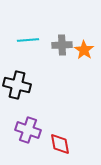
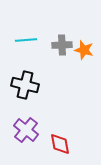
cyan line: moved 2 px left
orange star: rotated 18 degrees counterclockwise
black cross: moved 8 px right
purple cross: moved 2 px left; rotated 20 degrees clockwise
